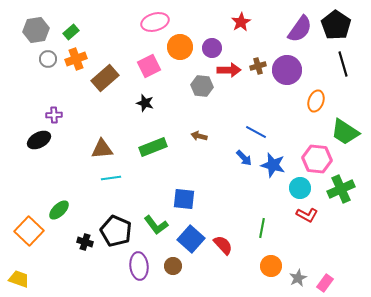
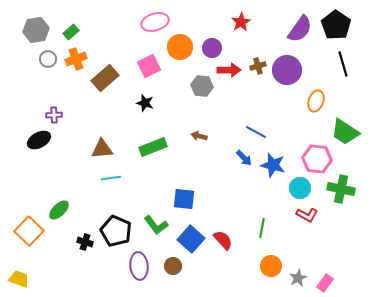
green cross at (341, 189): rotated 36 degrees clockwise
red semicircle at (223, 245): moved 5 px up
